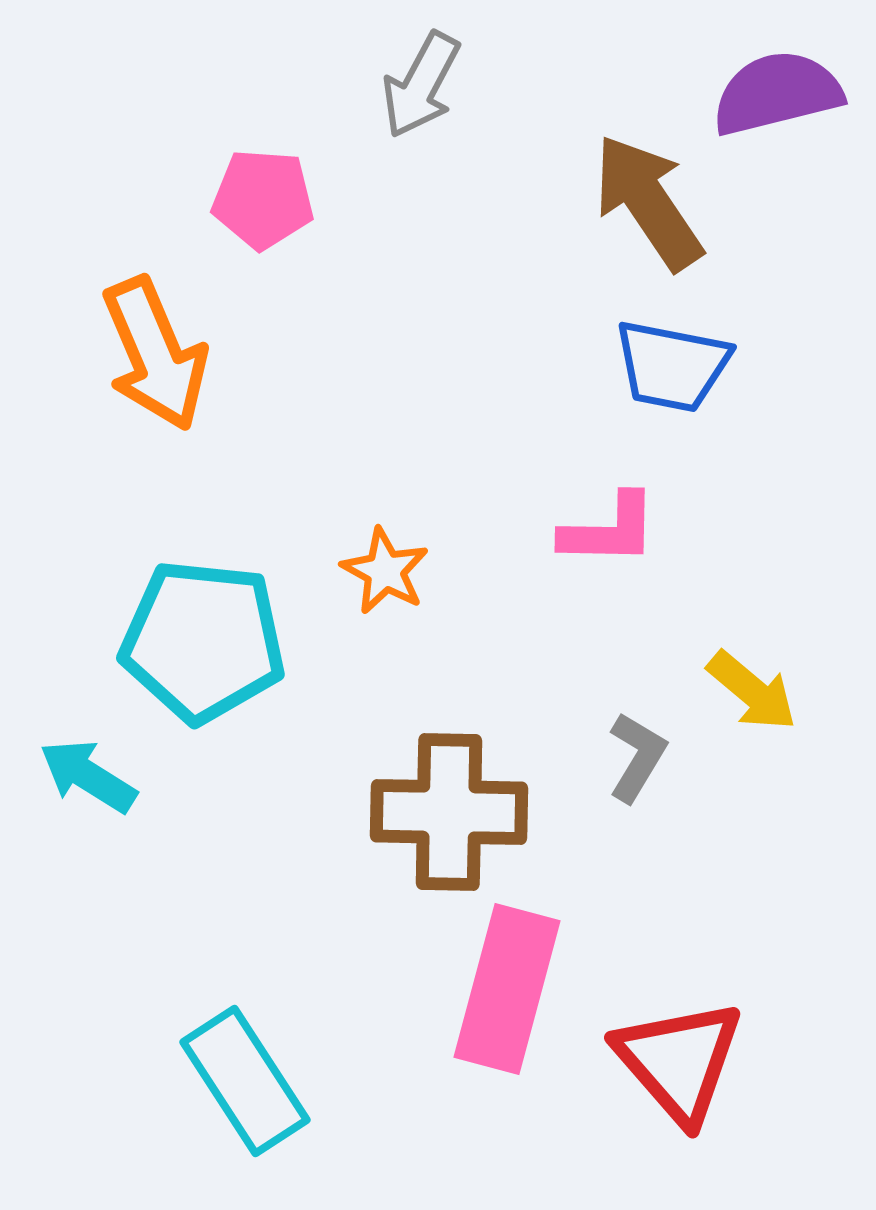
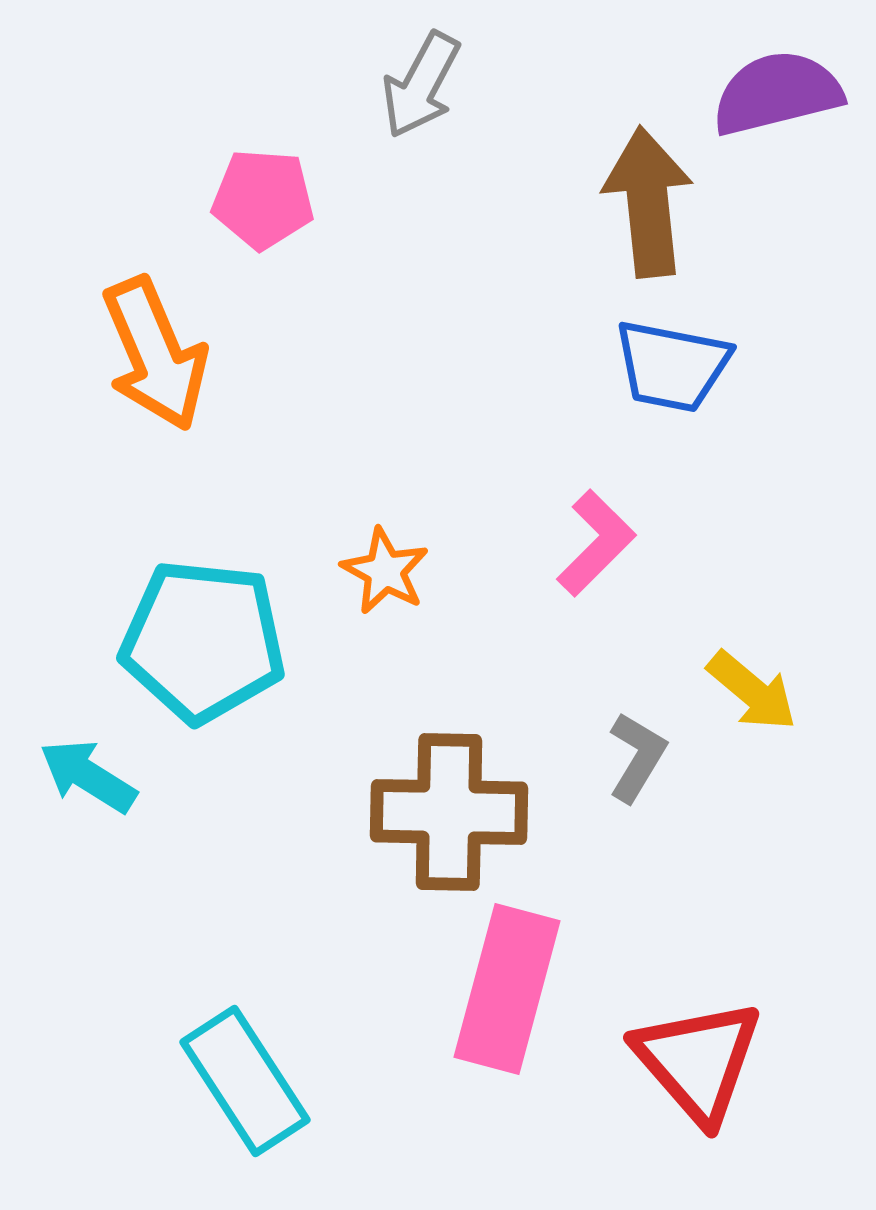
brown arrow: rotated 28 degrees clockwise
pink L-shape: moved 13 px left, 13 px down; rotated 46 degrees counterclockwise
red triangle: moved 19 px right
